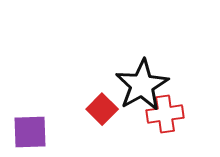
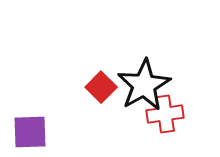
black star: moved 2 px right
red square: moved 1 px left, 22 px up
